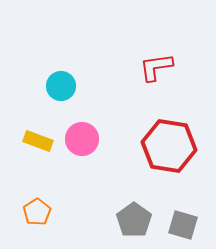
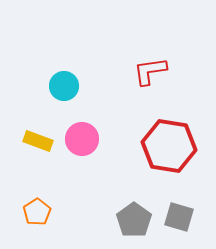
red L-shape: moved 6 px left, 4 px down
cyan circle: moved 3 px right
gray square: moved 4 px left, 8 px up
